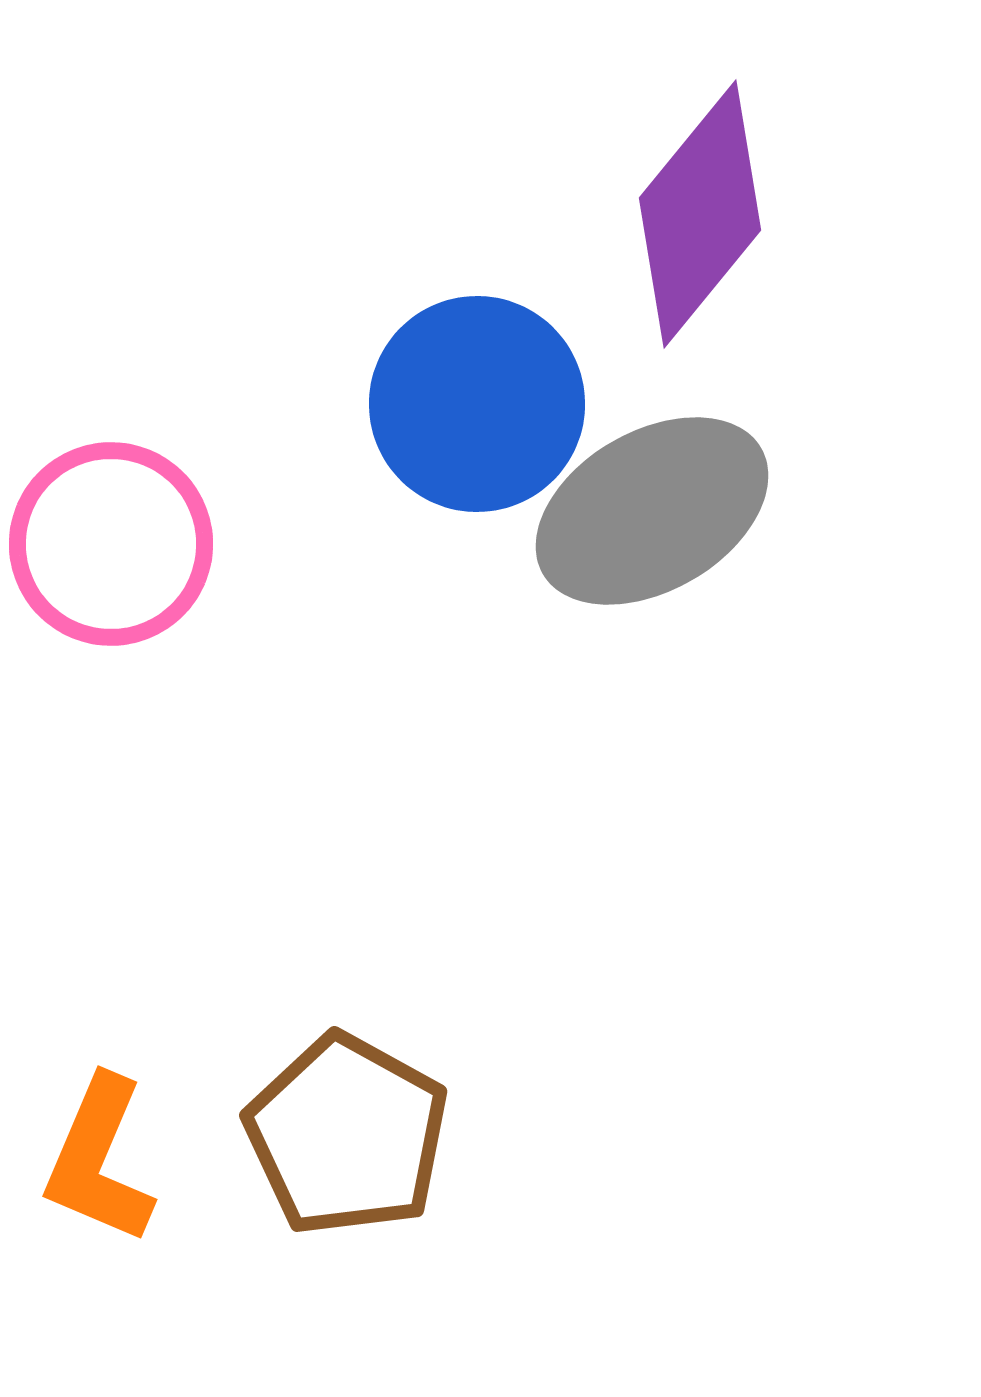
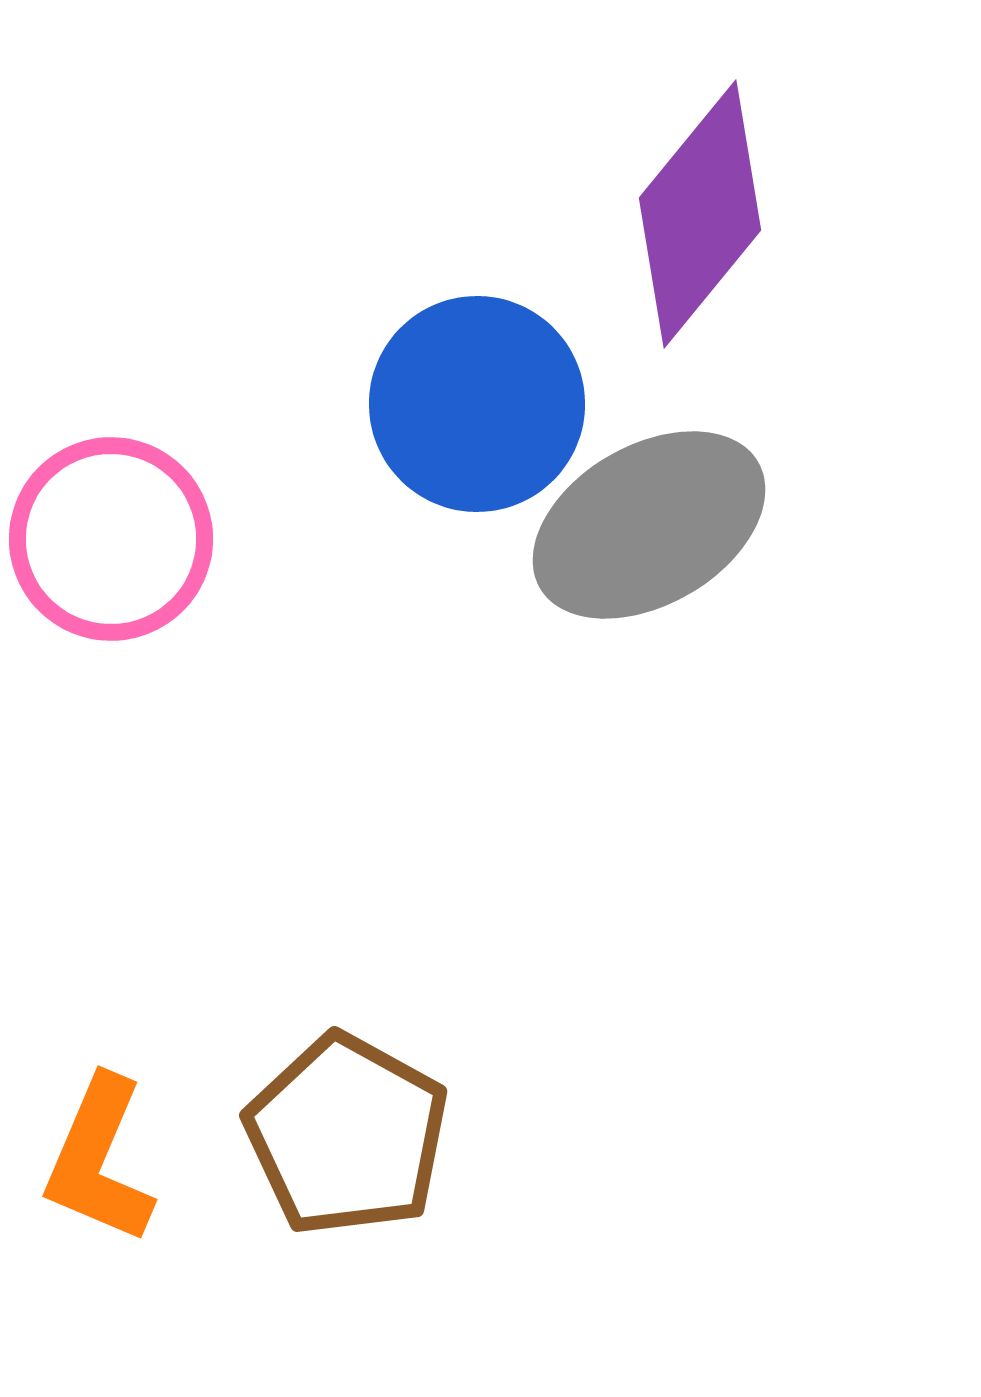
gray ellipse: moved 3 px left, 14 px down
pink circle: moved 5 px up
